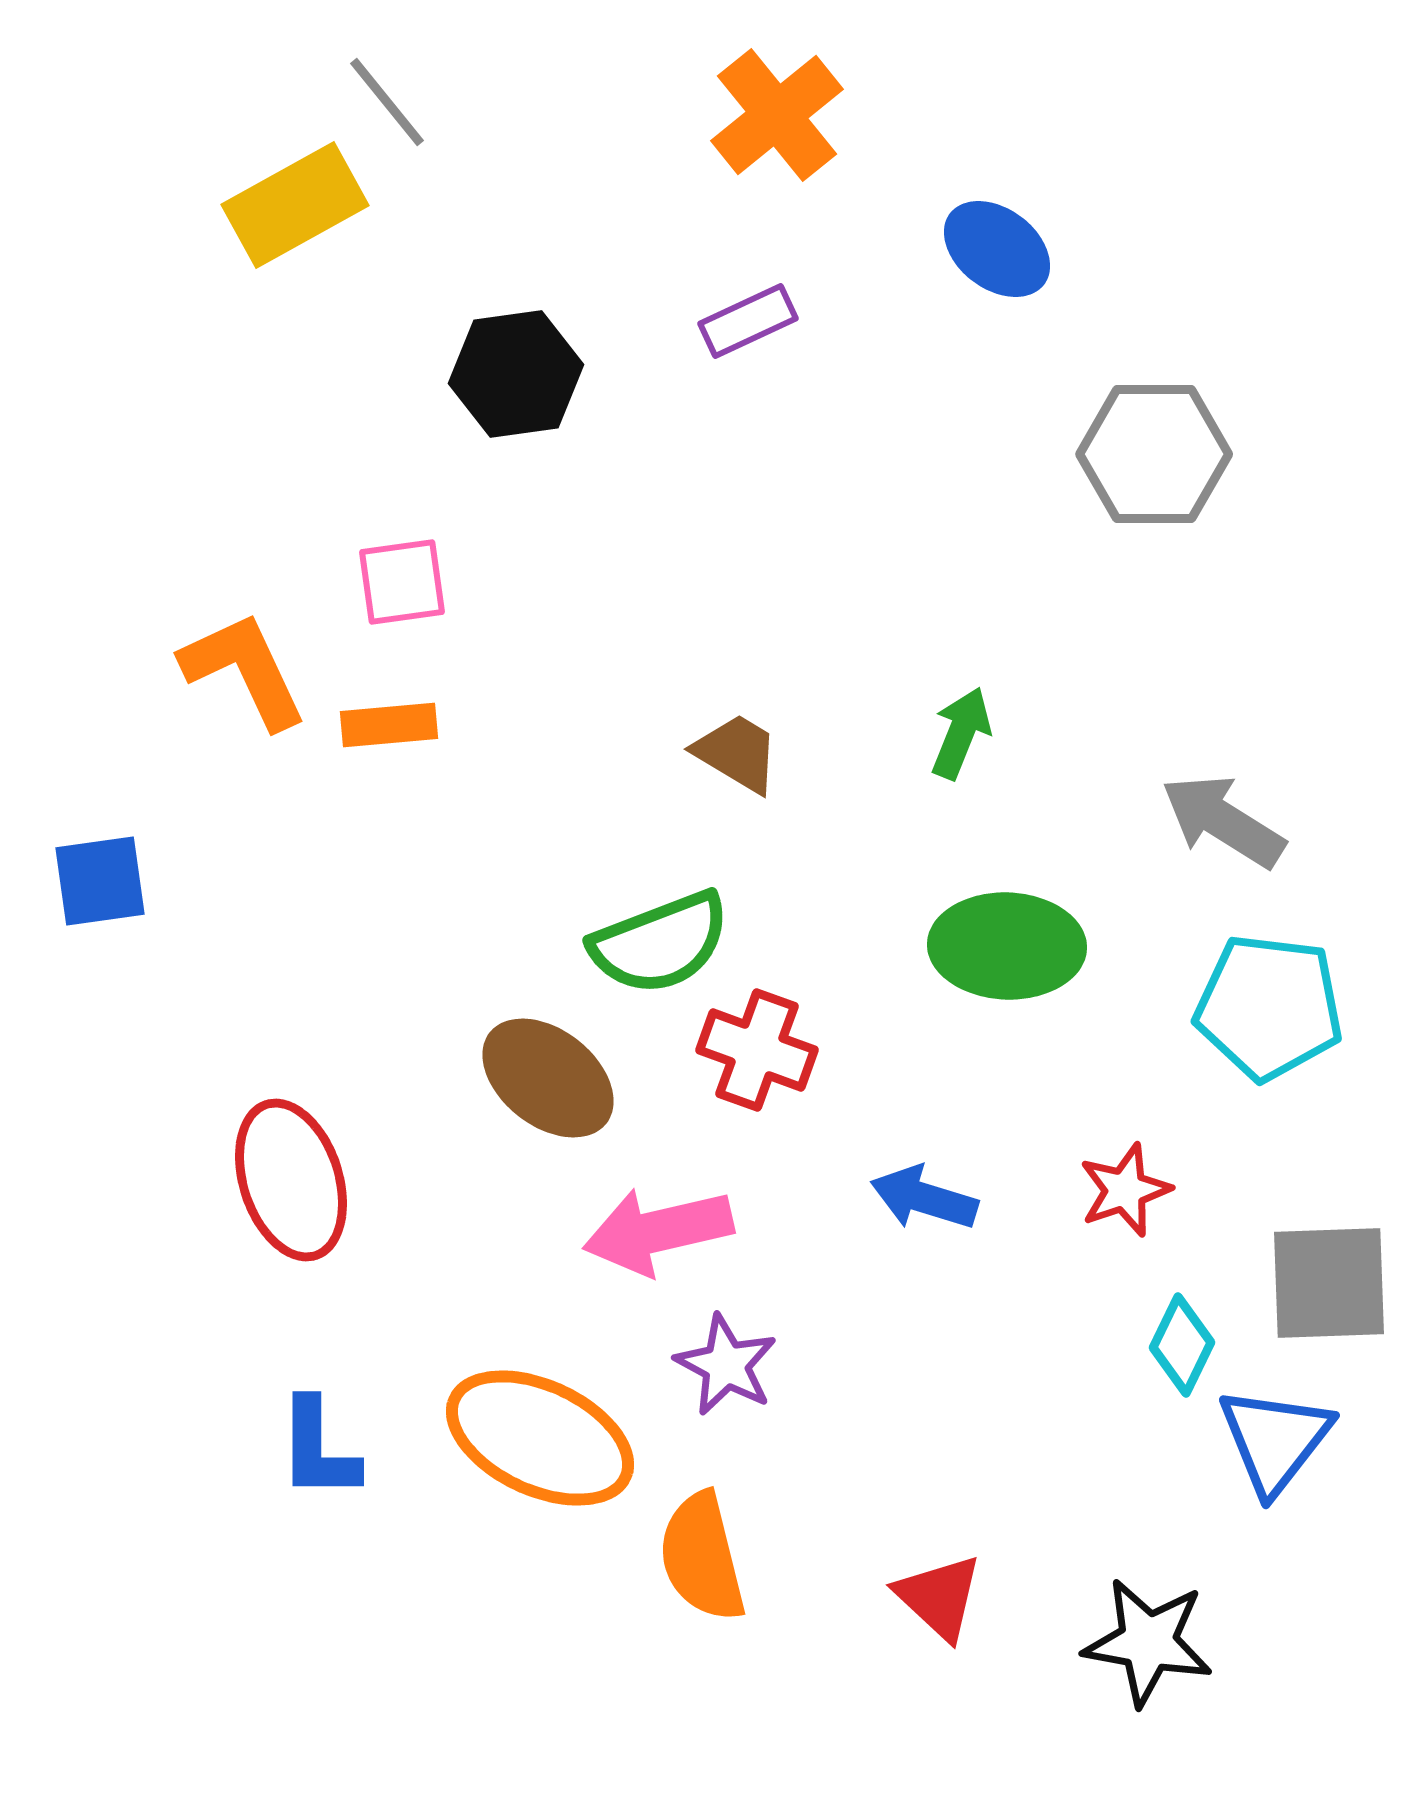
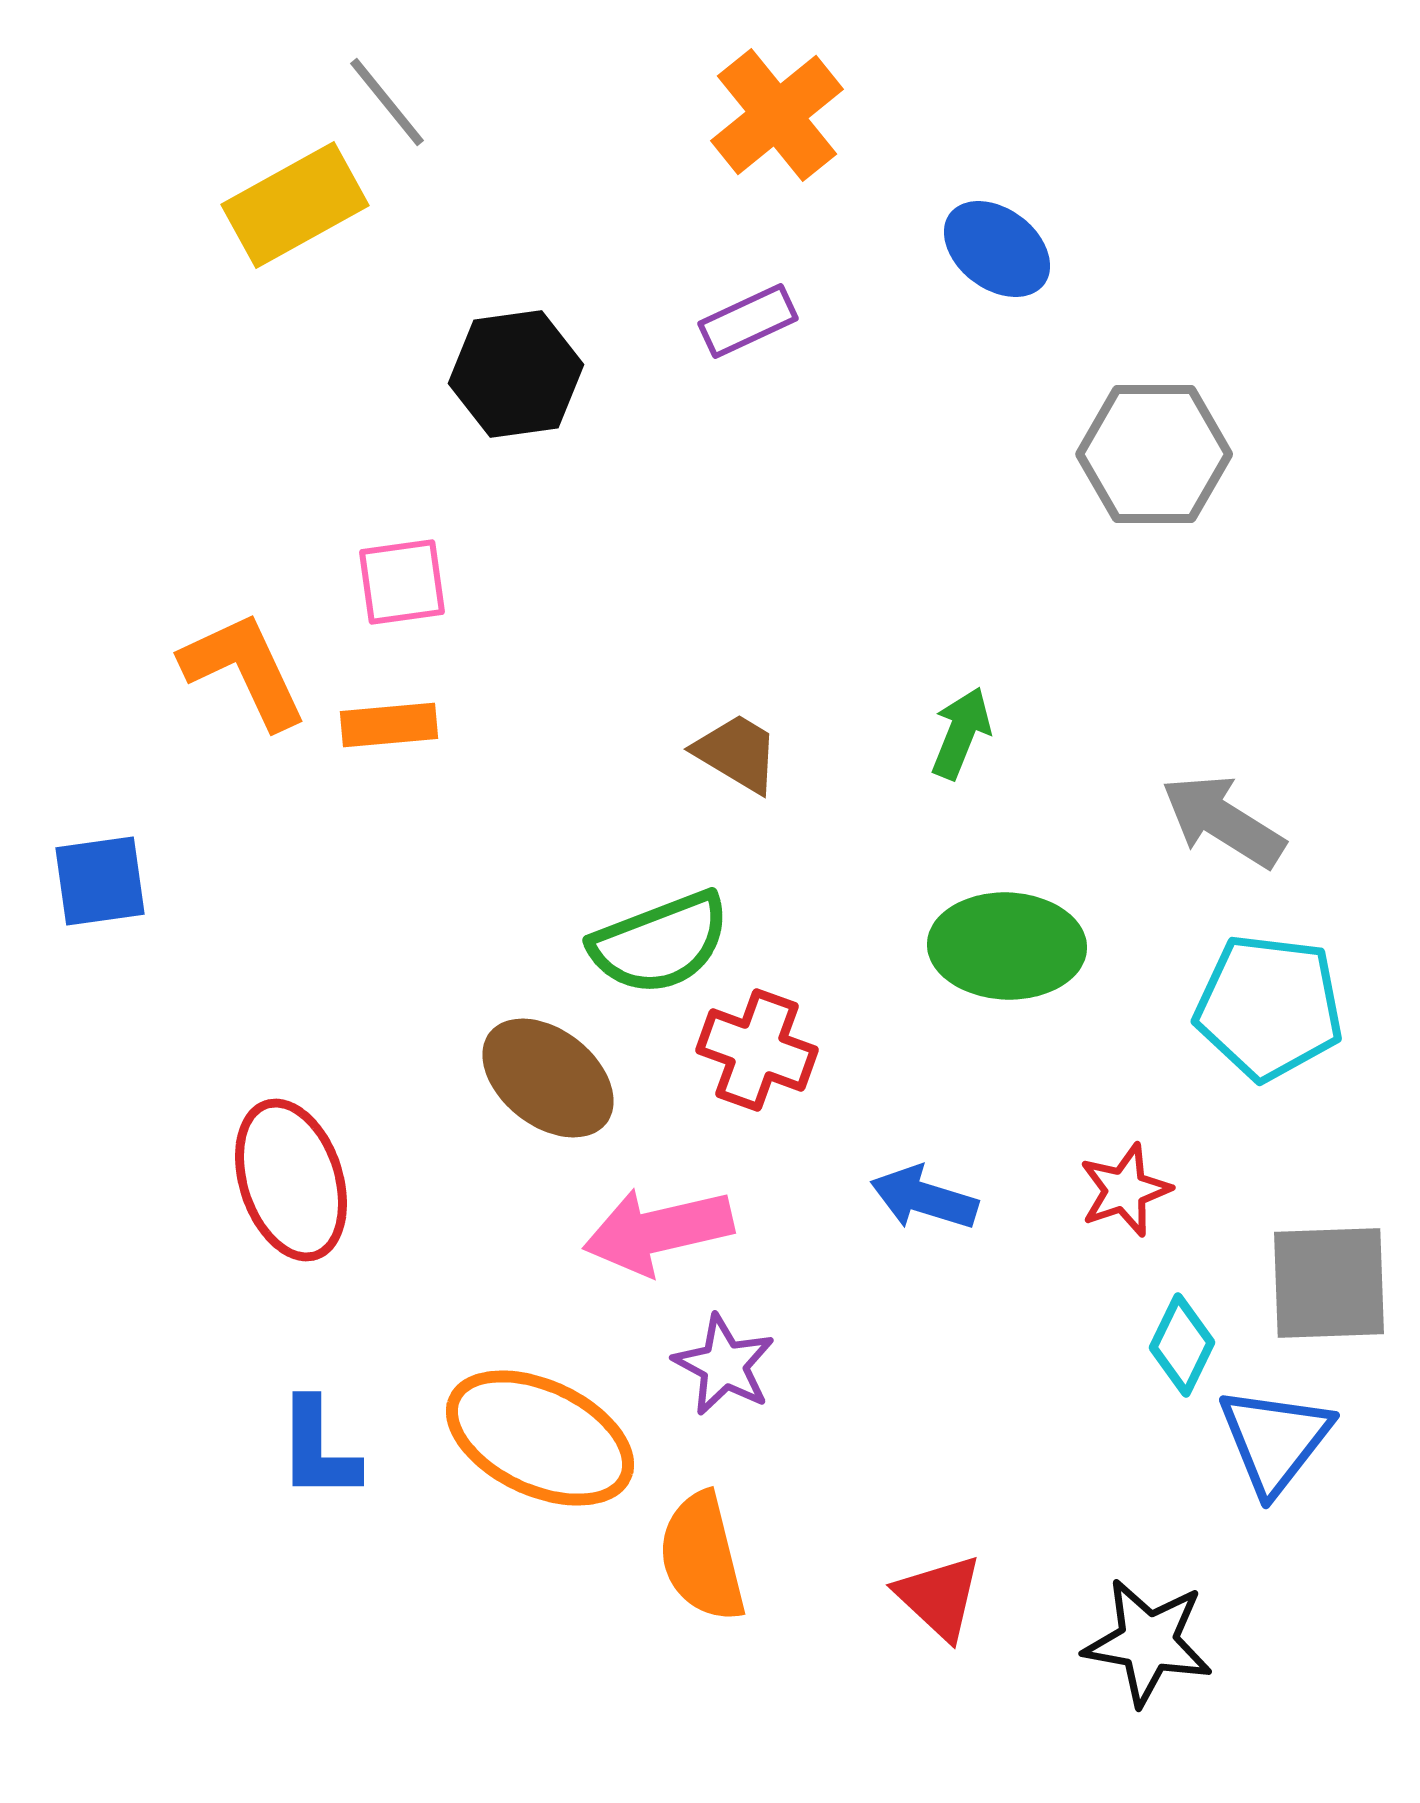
purple star: moved 2 px left
